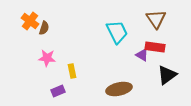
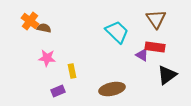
brown semicircle: rotated 96 degrees counterclockwise
cyan trapezoid: rotated 20 degrees counterclockwise
brown ellipse: moved 7 px left
